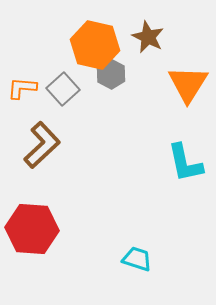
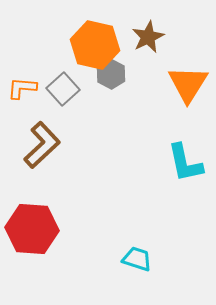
brown star: rotated 20 degrees clockwise
